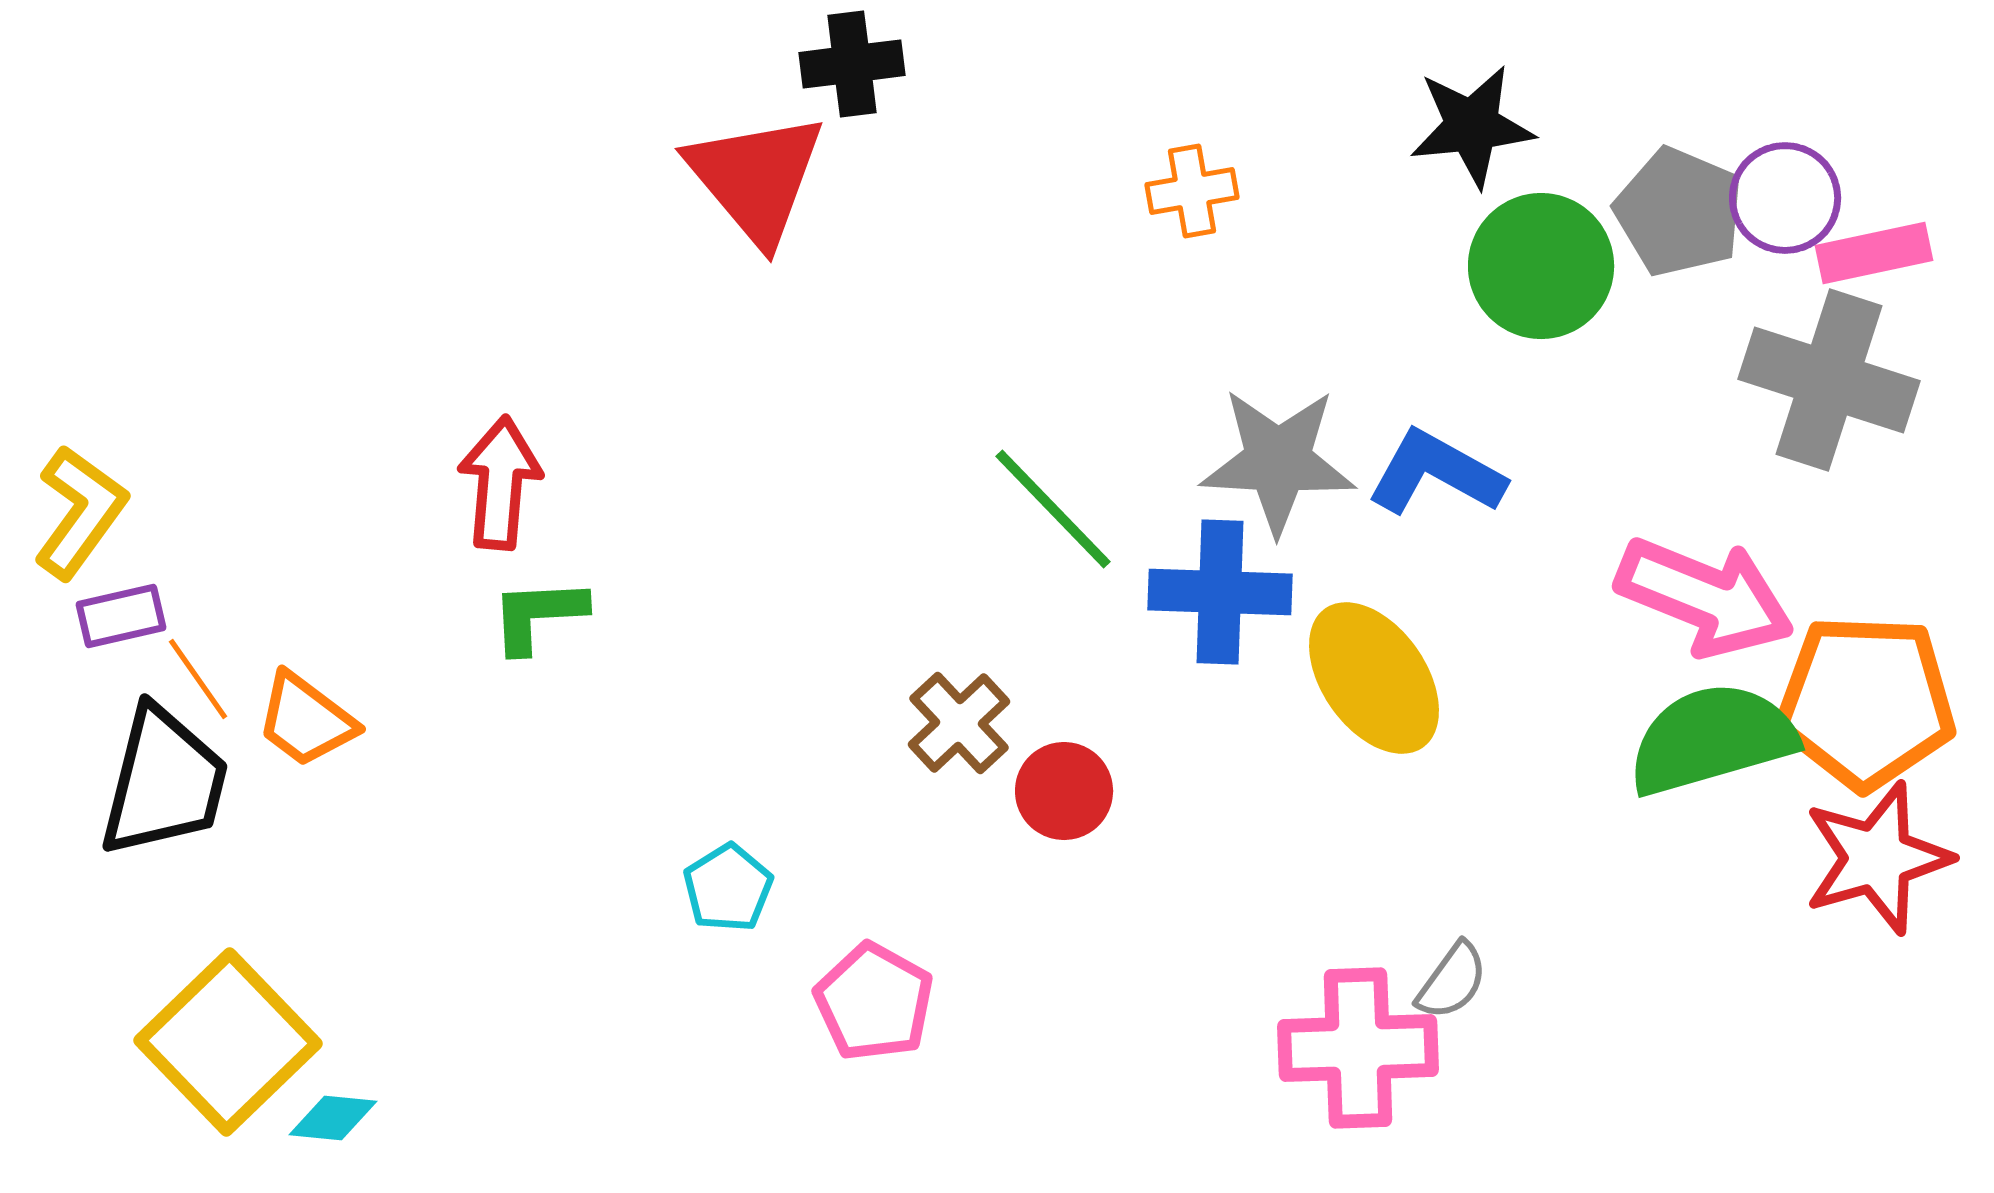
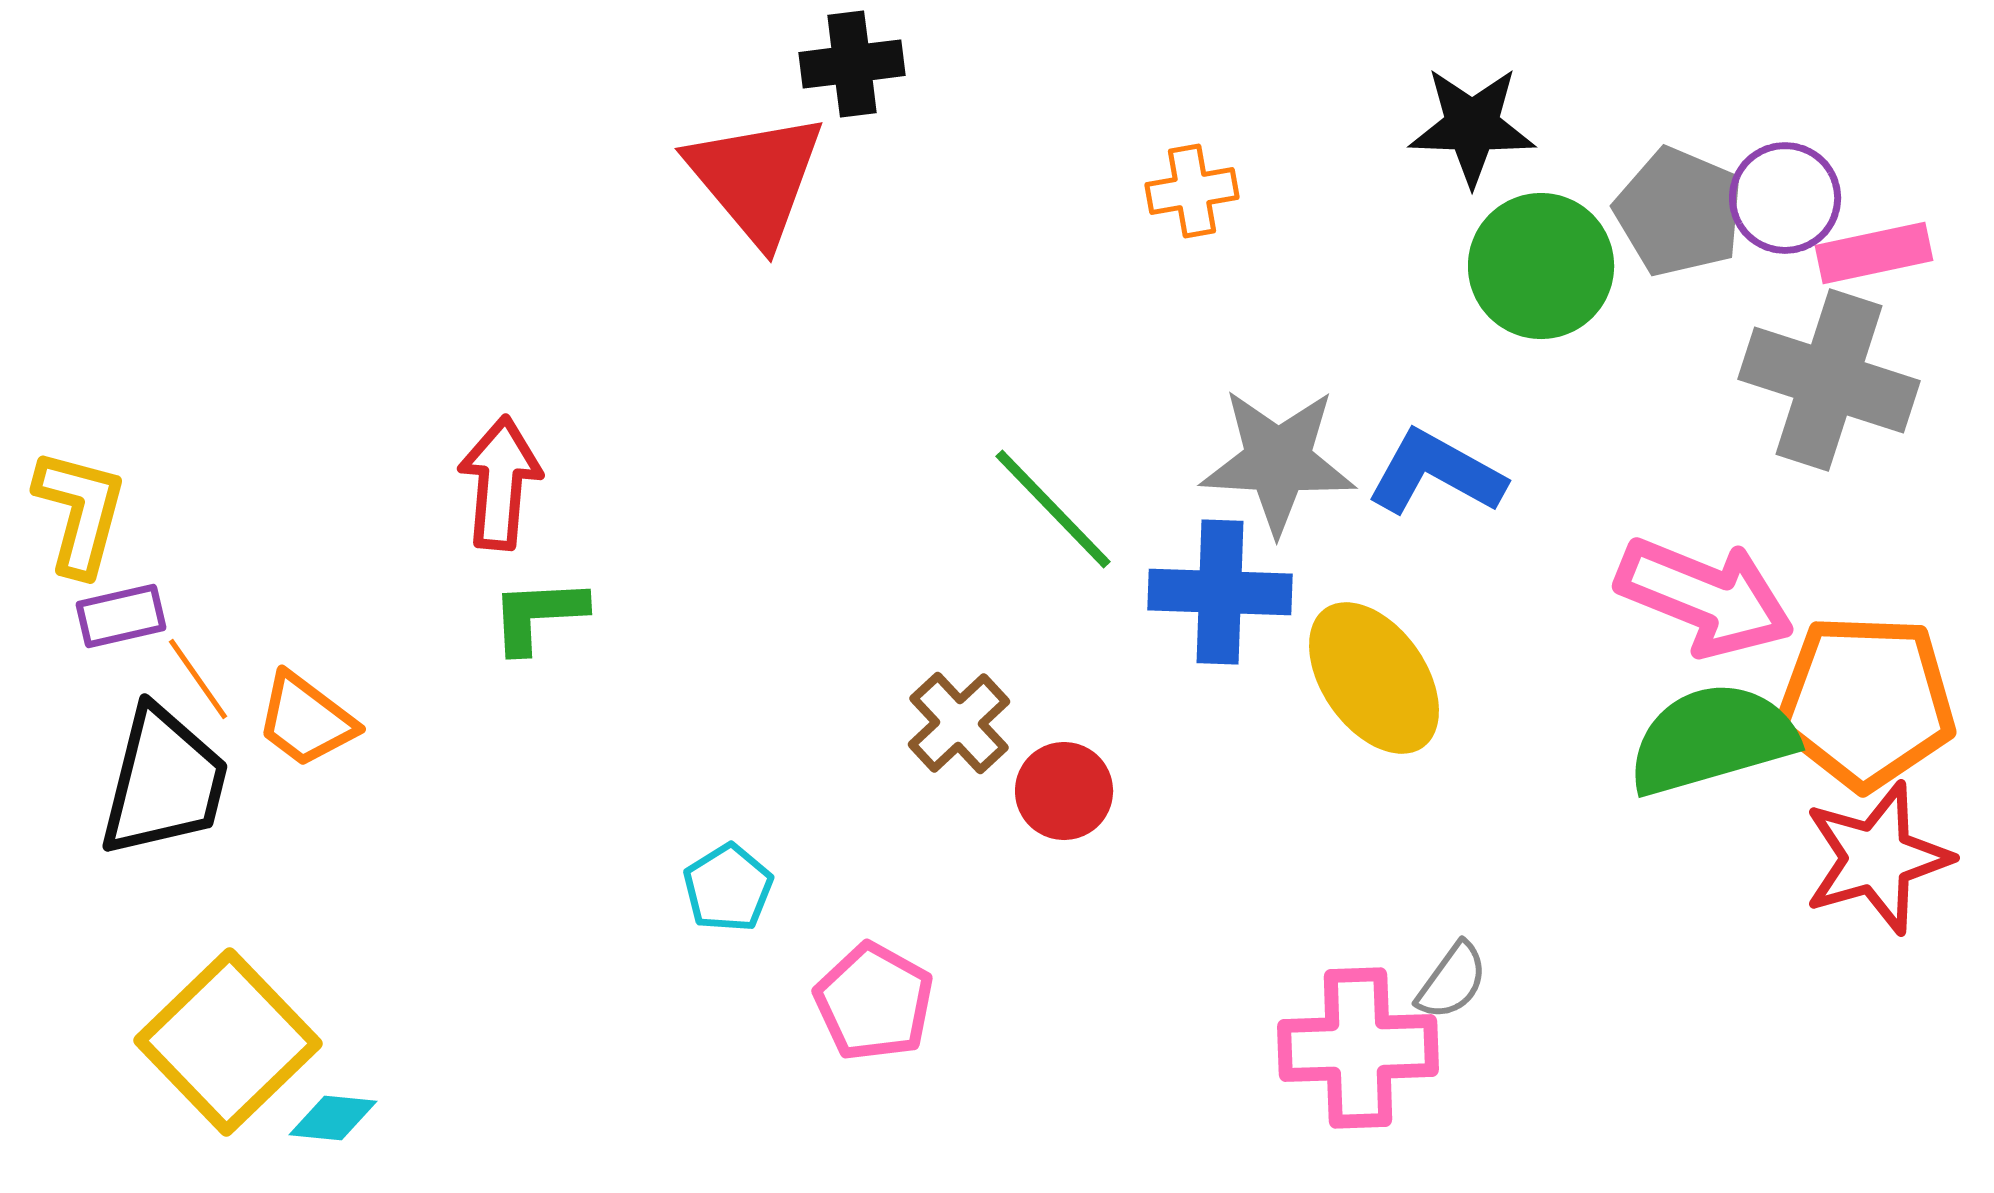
black star: rotated 8 degrees clockwise
yellow L-shape: rotated 21 degrees counterclockwise
